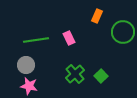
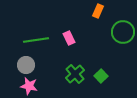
orange rectangle: moved 1 px right, 5 px up
